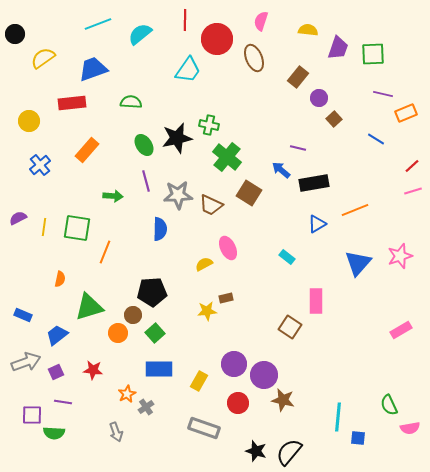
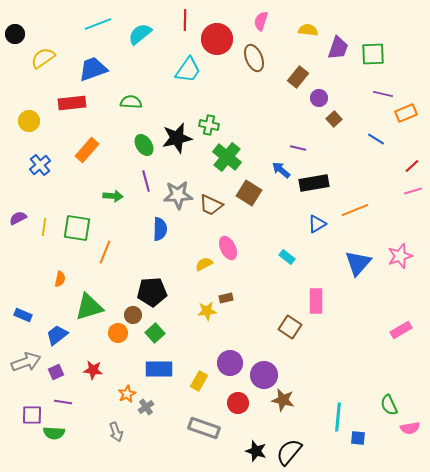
purple circle at (234, 364): moved 4 px left, 1 px up
